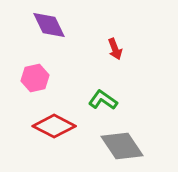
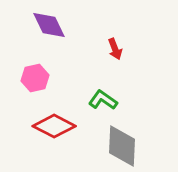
gray diamond: rotated 36 degrees clockwise
